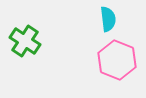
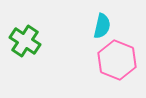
cyan semicircle: moved 6 px left, 7 px down; rotated 20 degrees clockwise
